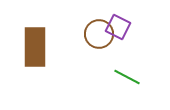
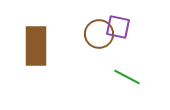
purple square: rotated 15 degrees counterclockwise
brown rectangle: moved 1 px right, 1 px up
